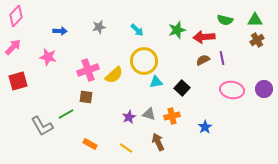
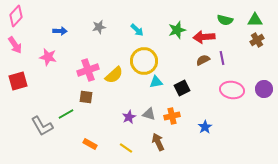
pink arrow: moved 2 px right, 2 px up; rotated 102 degrees clockwise
black square: rotated 21 degrees clockwise
